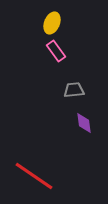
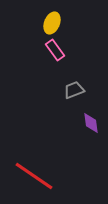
pink rectangle: moved 1 px left, 1 px up
gray trapezoid: rotated 15 degrees counterclockwise
purple diamond: moved 7 px right
